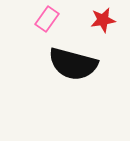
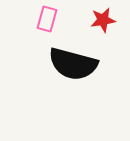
pink rectangle: rotated 20 degrees counterclockwise
